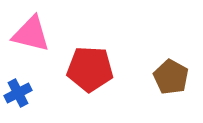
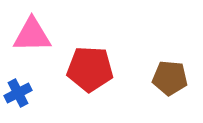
pink triangle: moved 1 px right, 1 px down; rotated 15 degrees counterclockwise
brown pentagon: moved 1 px left, 1 px down; rotated 24 degrees counterclockwise
